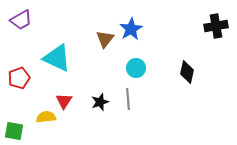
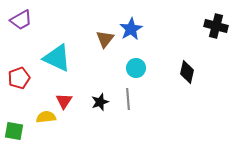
black cross: rotated 25 degrees clockwise
